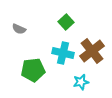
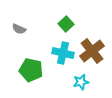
green square: moved 2 px down
green pentagon: moved 2 px left; rotated 20 degrees clockwise
